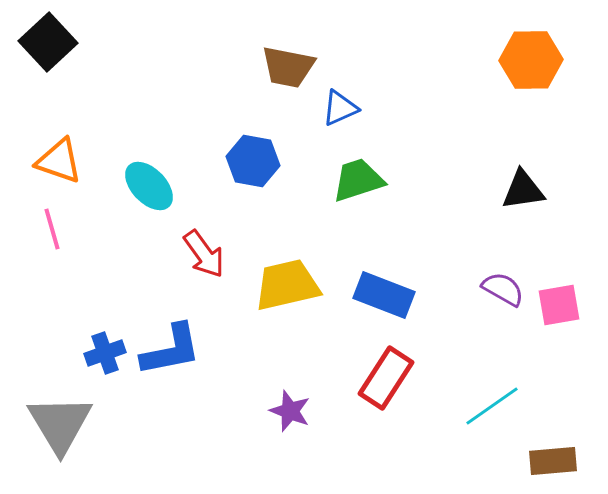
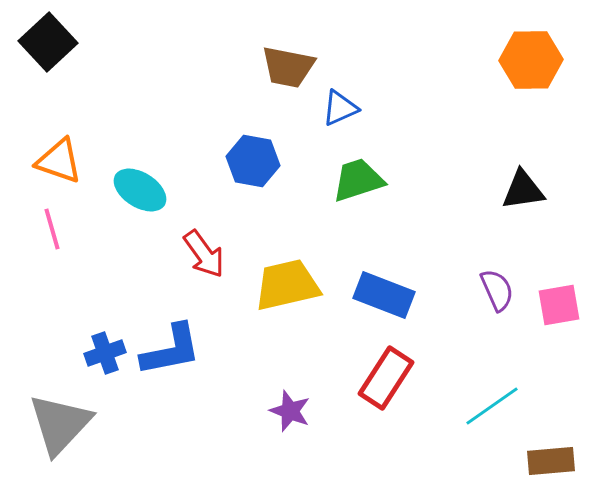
cyan ellipse: moved 9 px left, 4 px down; rotated 14 degrees counterclockwise
purple semicircle: moved 6 px left, 1 px down; rotated 36 degrees clockwise
gray triangle: rotated 14 degrees clockwise
brown rectangle: moved 2 px left
